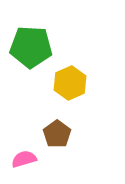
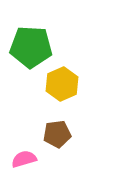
yellow hexagon: moved 8 px left, 1 px down
brown pentagon: rotated 28 degrees clockwise
